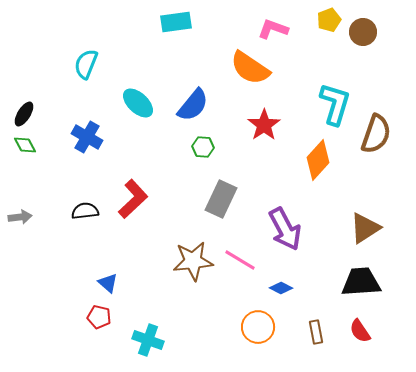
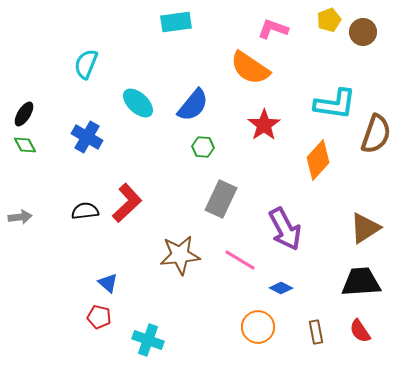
cyan L-shape: rotated 81 degrees clockwise
red L-shape: moved 6 px left, 4 px down
brown star: moved 13 px left, 6 px up
